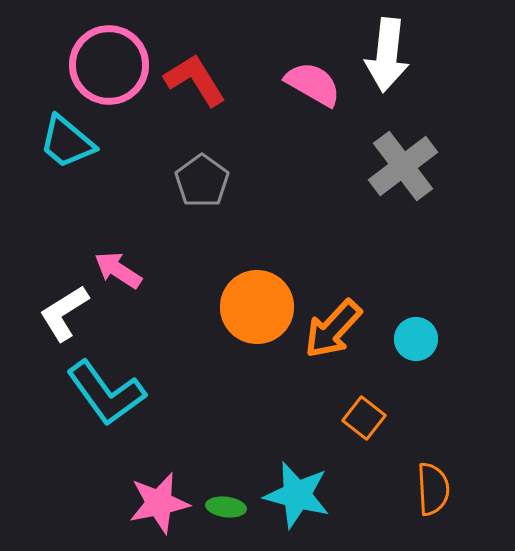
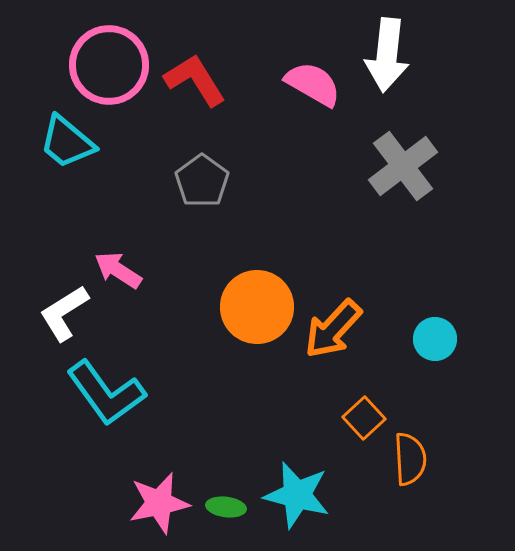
cyan circle: moved 19 px right
orange square: rotated 9 degrees clockwise
orange semicircle: moved 23 px left, 30 px up
